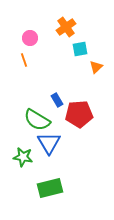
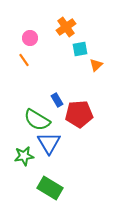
orange line: rotated 16 degrees counterclockwise
orange triangle: moved 2 px up
green star: moved 1 px right, 1 px up; rotated 18 degrees counterclockwise
green rectangle: rotated 45 degrees clockwise
